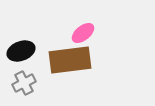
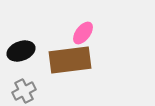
pink ellipse: rotated 15 degrees counterclockwise
gray cross: moved 8 px down
